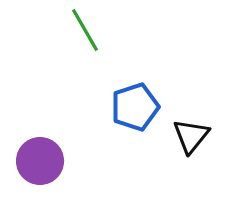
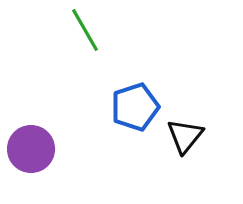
black triangle: moved 6 px left
purple circle: moved 9 px left, 12 px up
